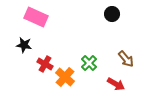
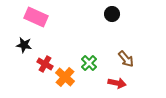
red arrow: moved 1 px right, 1 px up; rotated 18 degrees counterclockwise
